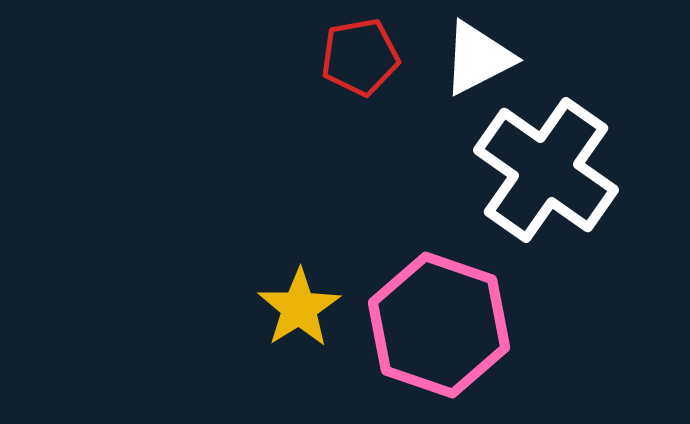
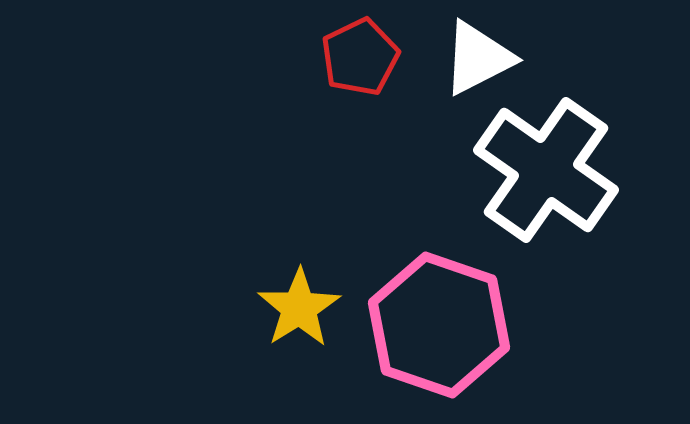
red pentagon: rotated 16 degrees counterclockwise
